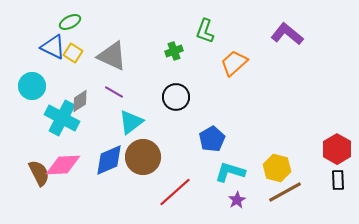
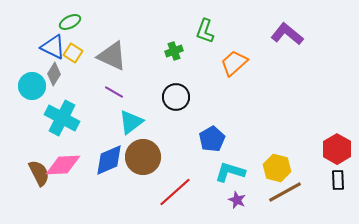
gray diamond: moved 26 px left, 27 px up; rotated 25 degrees counterclockwise
purple star: rotated 18 degrees counterclockwise
